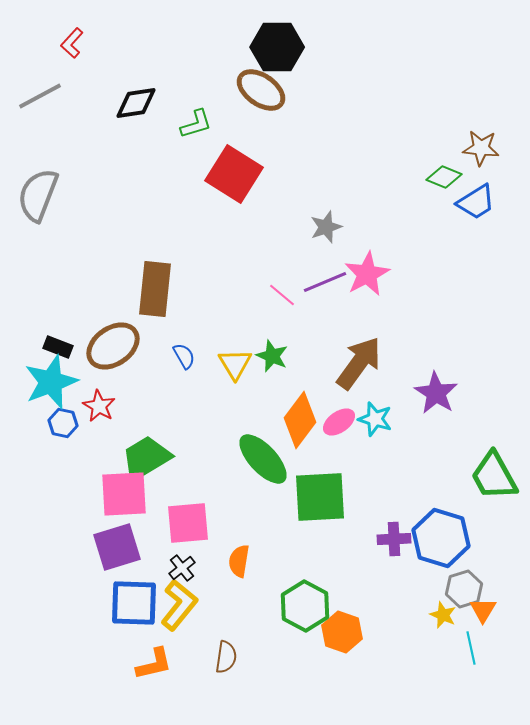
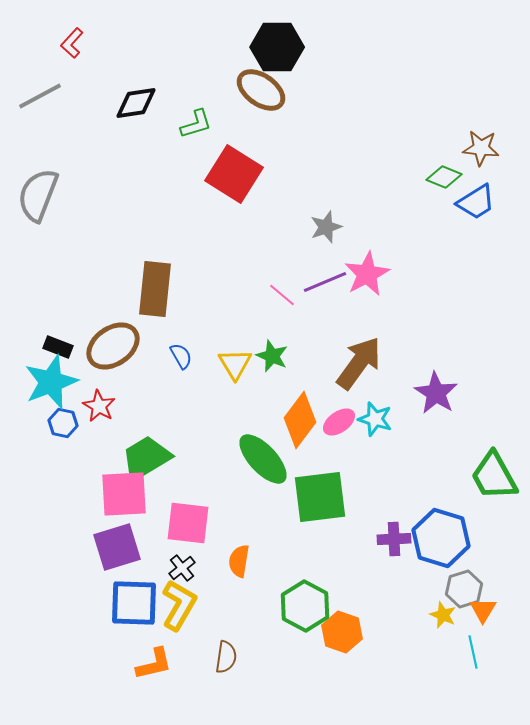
blue semicircle at (184, 356): moved 3 px left
green square at (320, 497): rotated 4 degrees counterclockwise
pink square at (188, 523): rotated 12 degrees clockwise
yellow L-shape at (179, 605): rotated 9 degrees counterclockwise
cyan line at (471, 648): moved 2 px right, 4 px down
